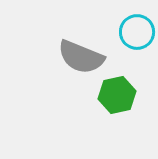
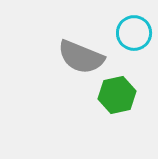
cyan circle: moved 3 px left, 1 px down
